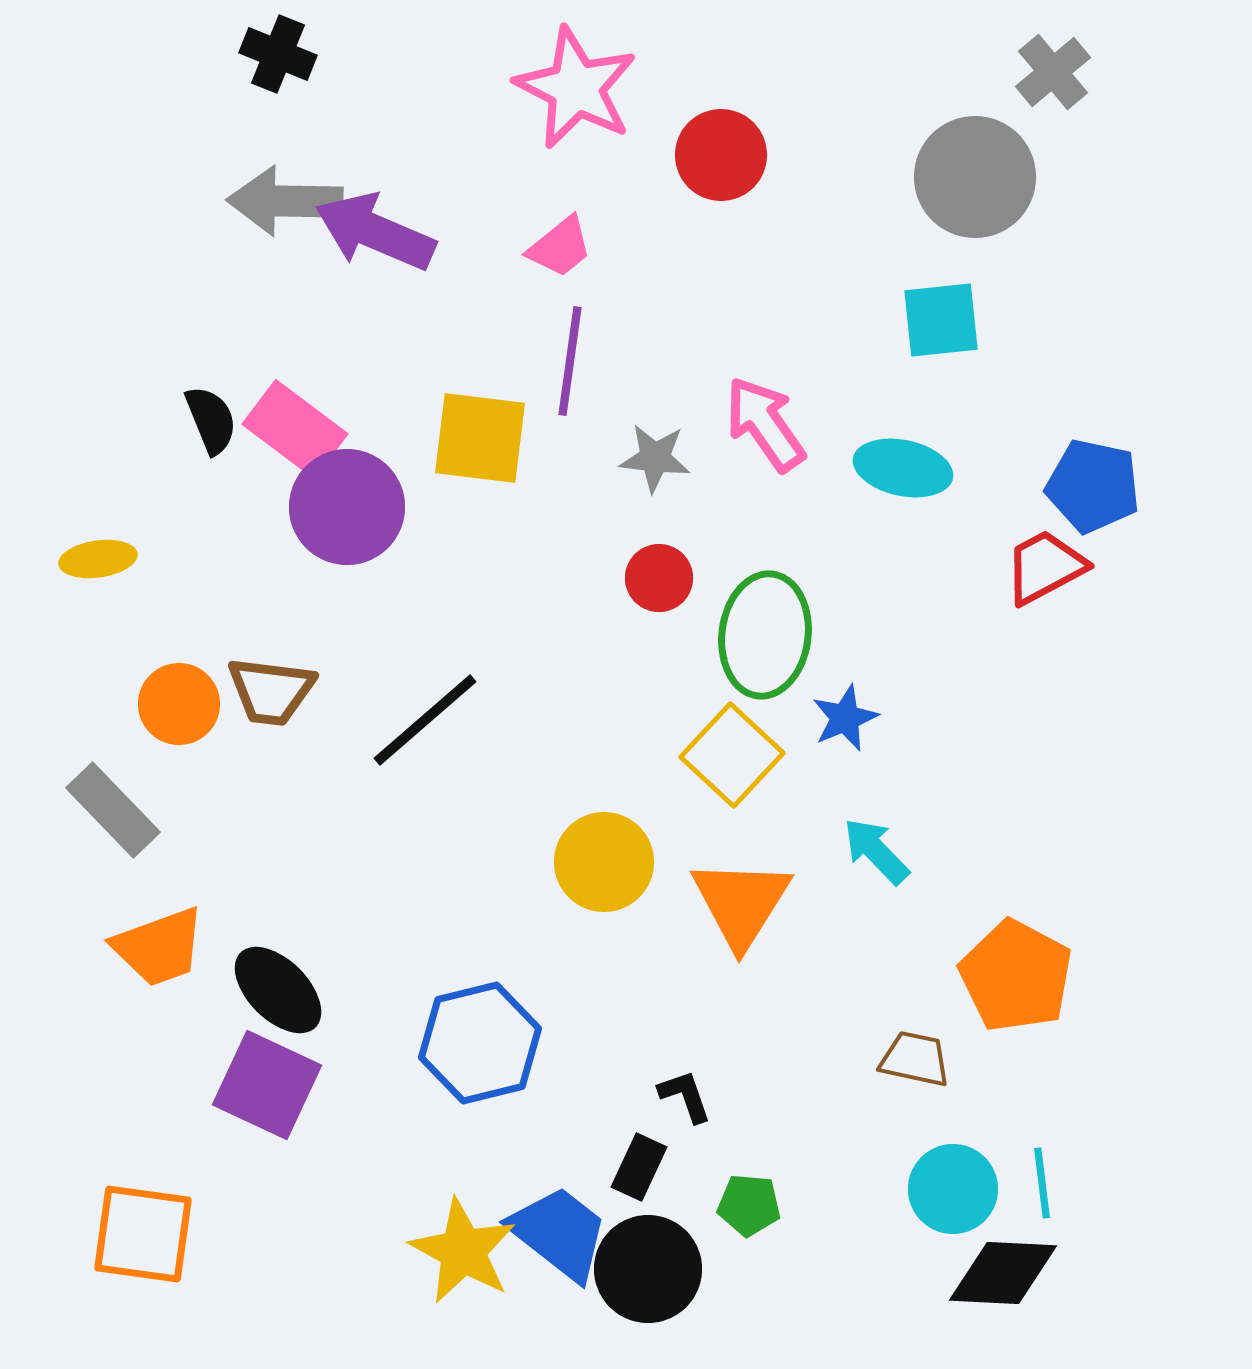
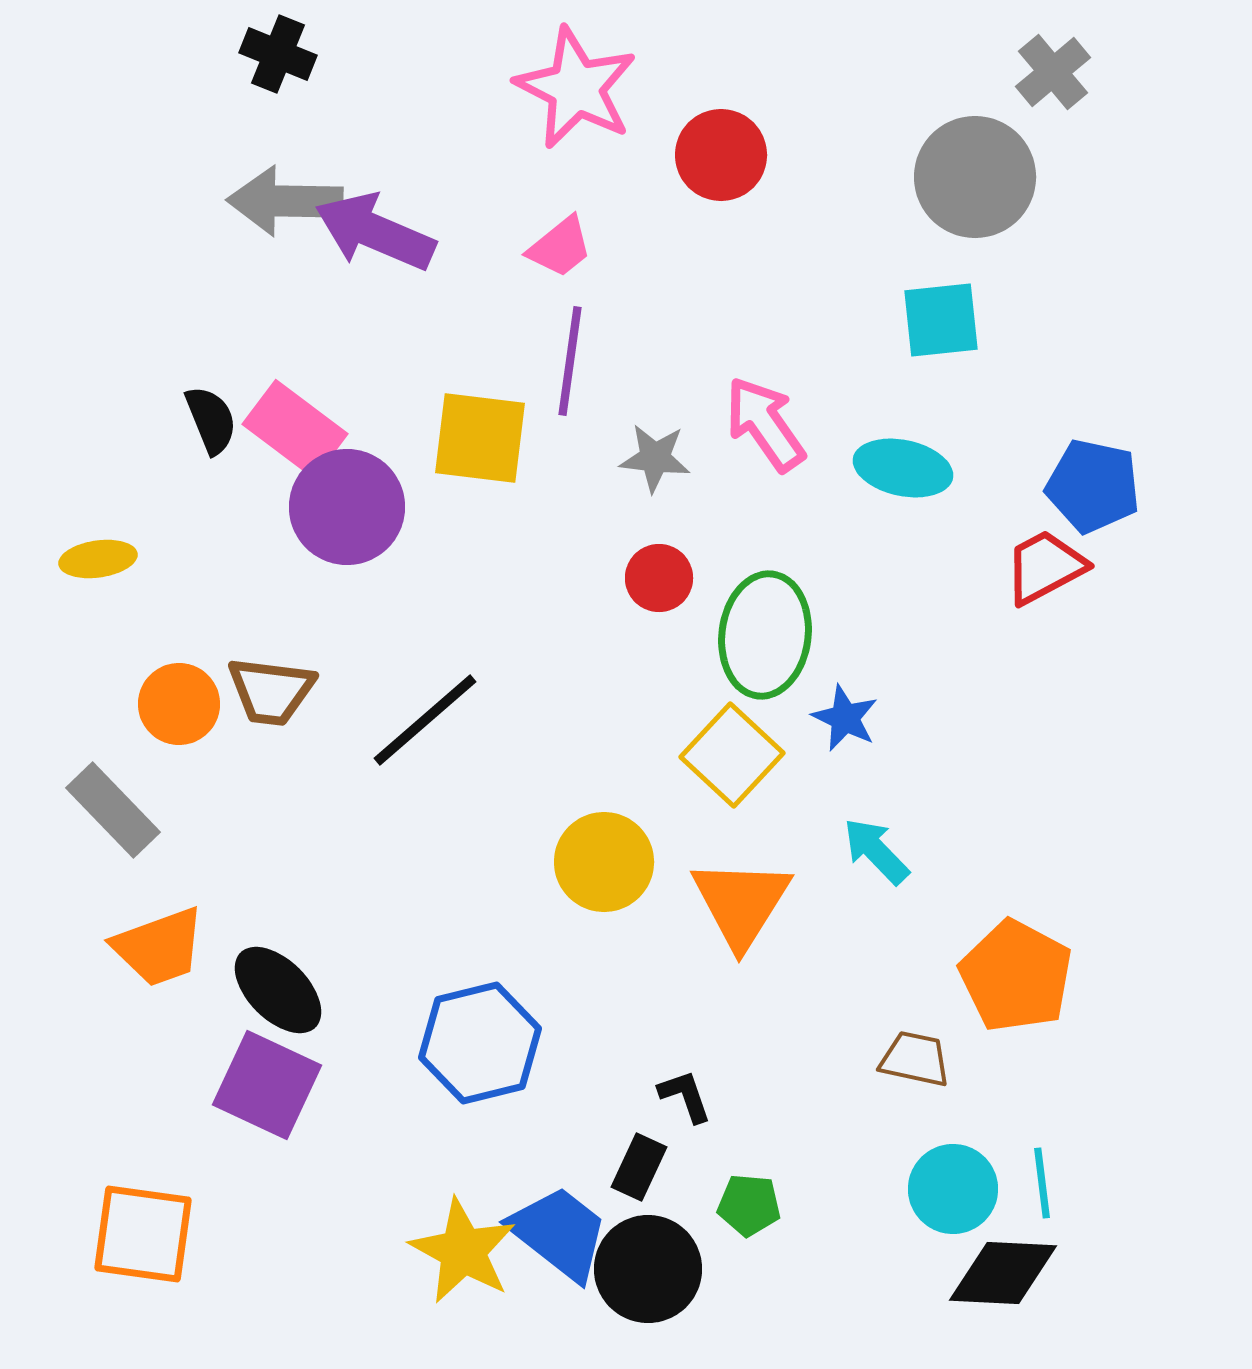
blue star at (845, 718): rotated 24 degrees counterclockwise
